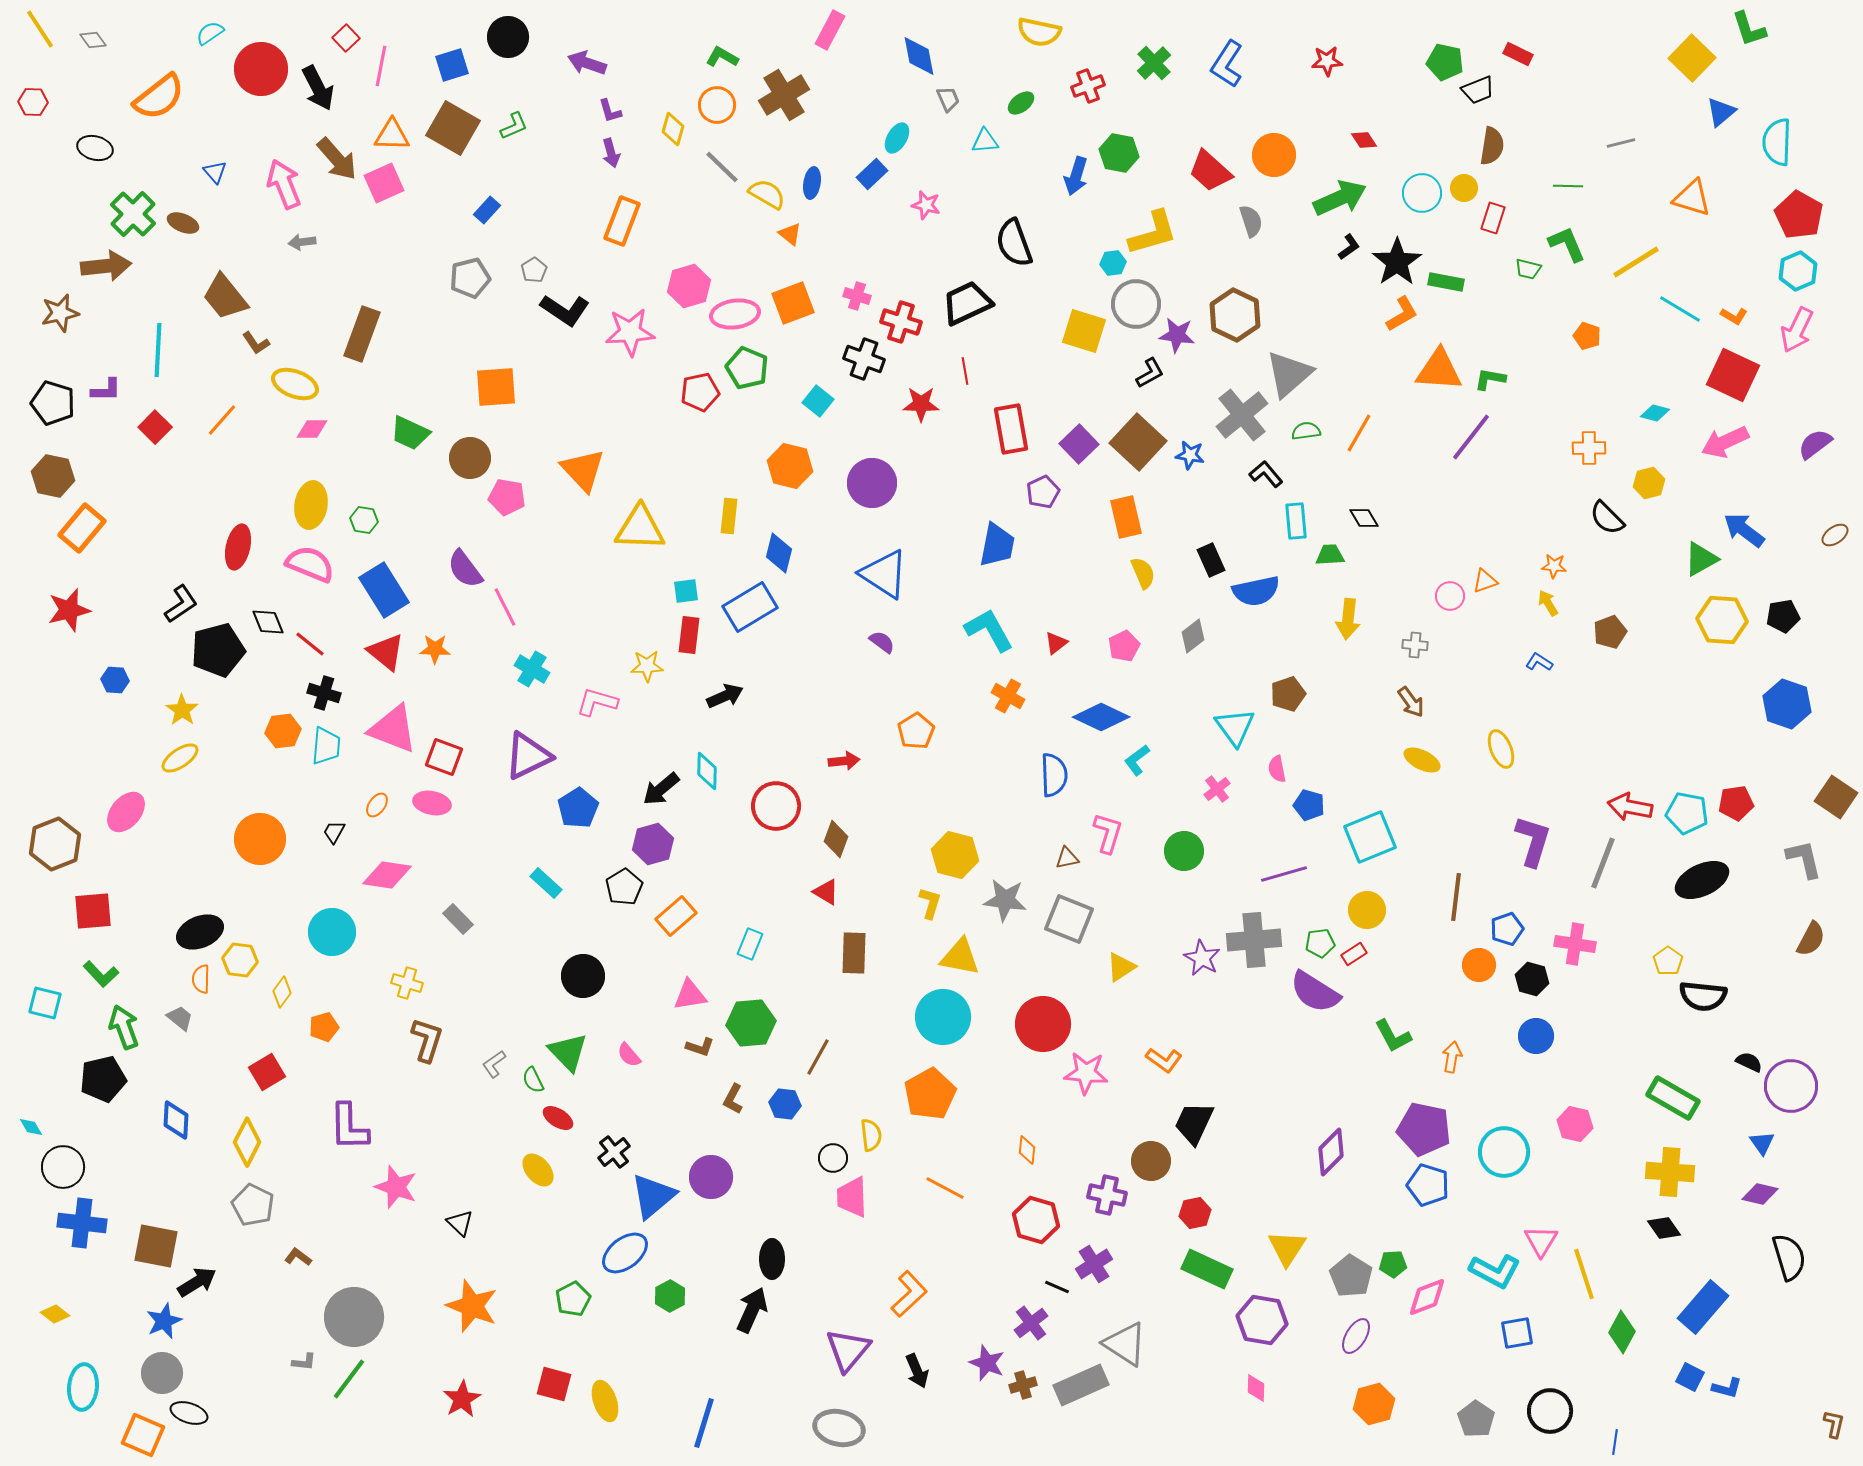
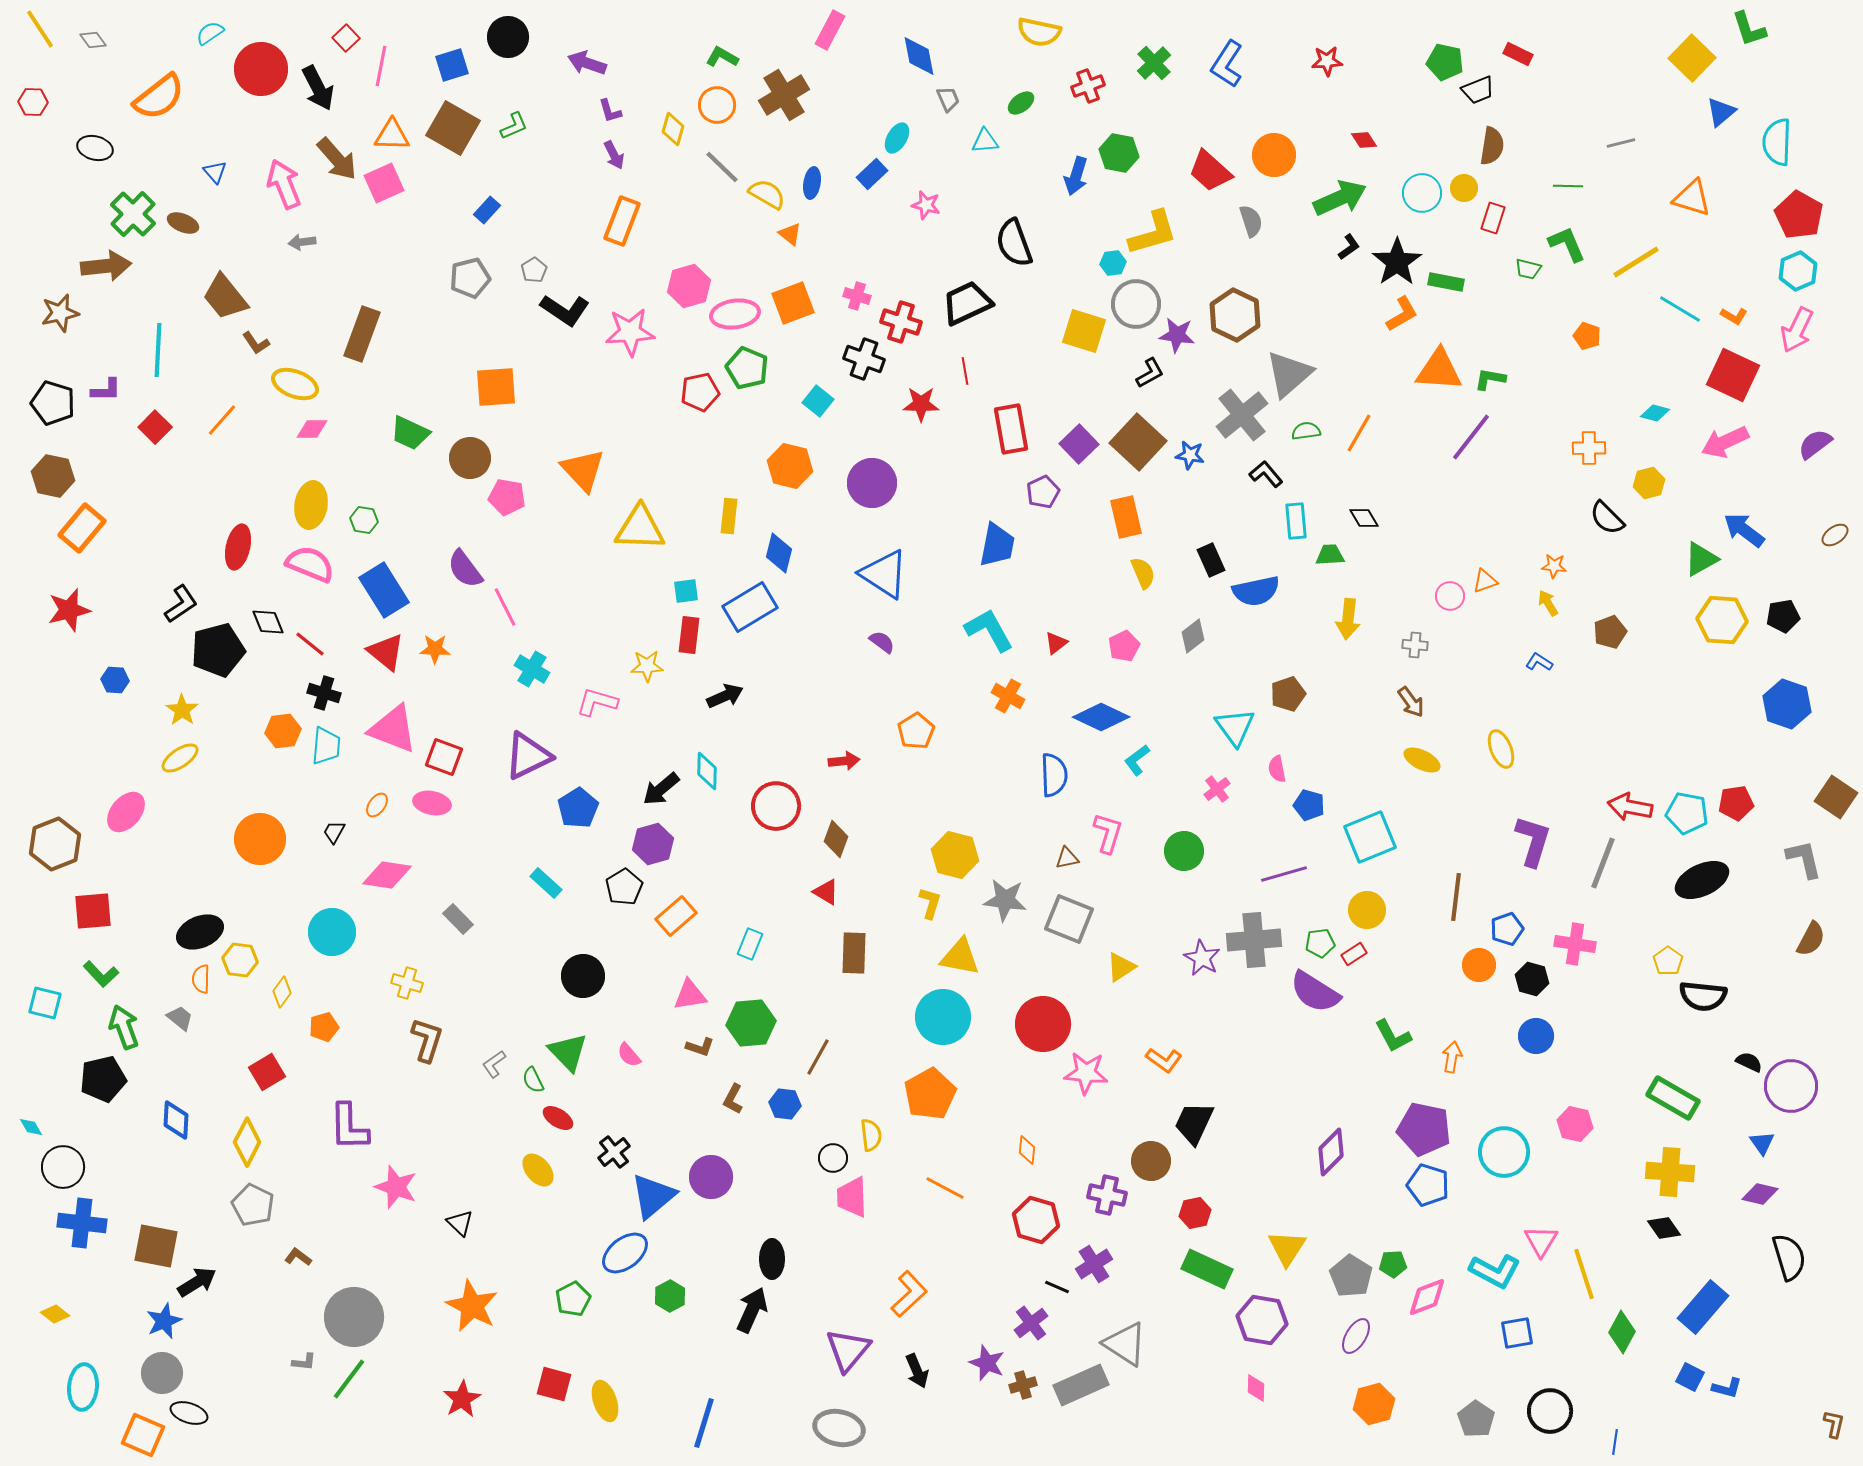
purple arrow at (611, 153): moved 3 px right, 2 px down; rotated 12 degrees counterclockwise
orange star at (472, 1306): rotated 6 degrees clockwise
